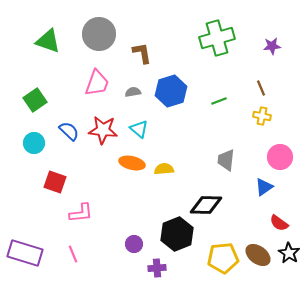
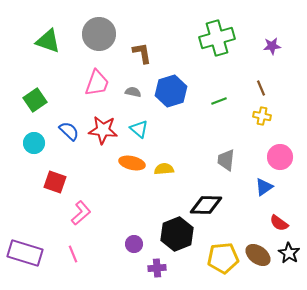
gray semicircle: rotated 21 degrees clockwise
pink L-shape: rotated 35 degrees counterclockwise
